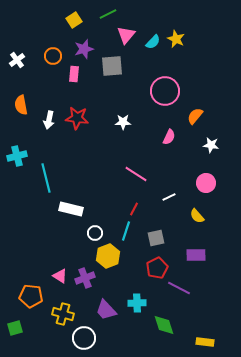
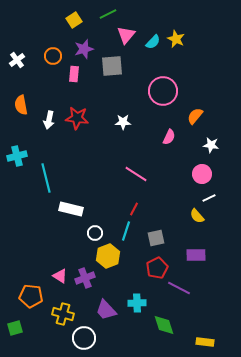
pink circle at (165, 91): moved 2 px left
pink circle at (206, 183): moved 4 px left, 9 px up
white line at (169, 197): moved 40 px right, 1 px down
